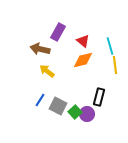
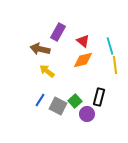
green square: moved 11 px up
